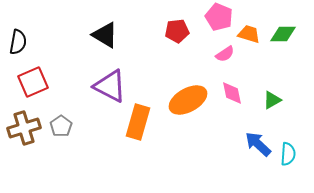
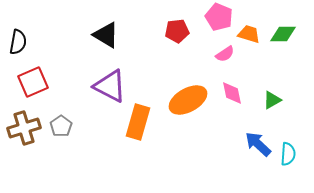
black triangle: moved 1 px right
